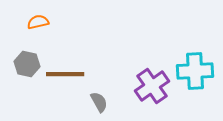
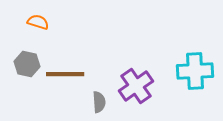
orange semicircle: rotated 30 degrees clockwise
purple cross: moved 16 px left
gray semicircle: rotated 25 degrees clockwise
